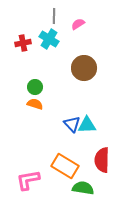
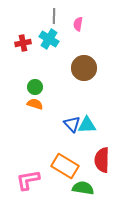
pink semicircle: rotated 48 degrees counterclockwise
